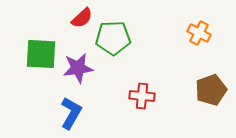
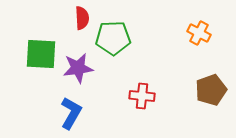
red semicircle: rotated 50 degrees counterclockwise
